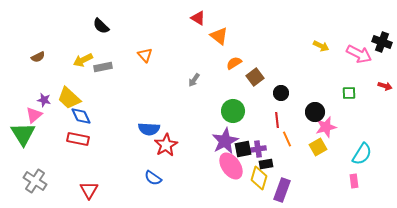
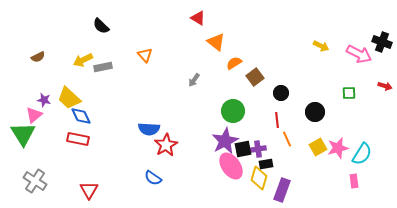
orange triangle at (219, 36): moved 3 px left, 6 px down
pink star at (326, 127): moved 12 px right, 21 px down
